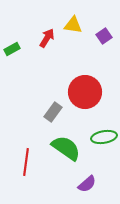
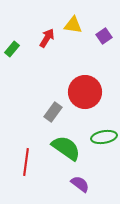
green rectangle: rotated 21 degrees counterclockwise
purple semicircle: moved 7 px left; rotated 102 degrees counterclockwise
